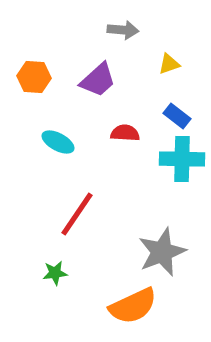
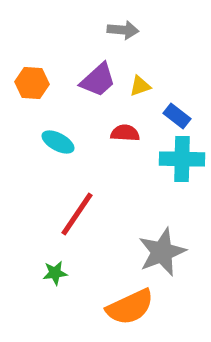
yellow triangle: moved 29 px left, 22 px down
orange hexagon: moved 2 px left, 6 px down
orange semicircle: moved 3 px left, 1 px down
